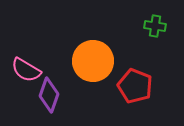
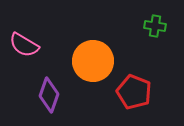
pink semicircle: moved 2 px left, 25 px up
red pentagon: moved 1 px left, 6 px down
